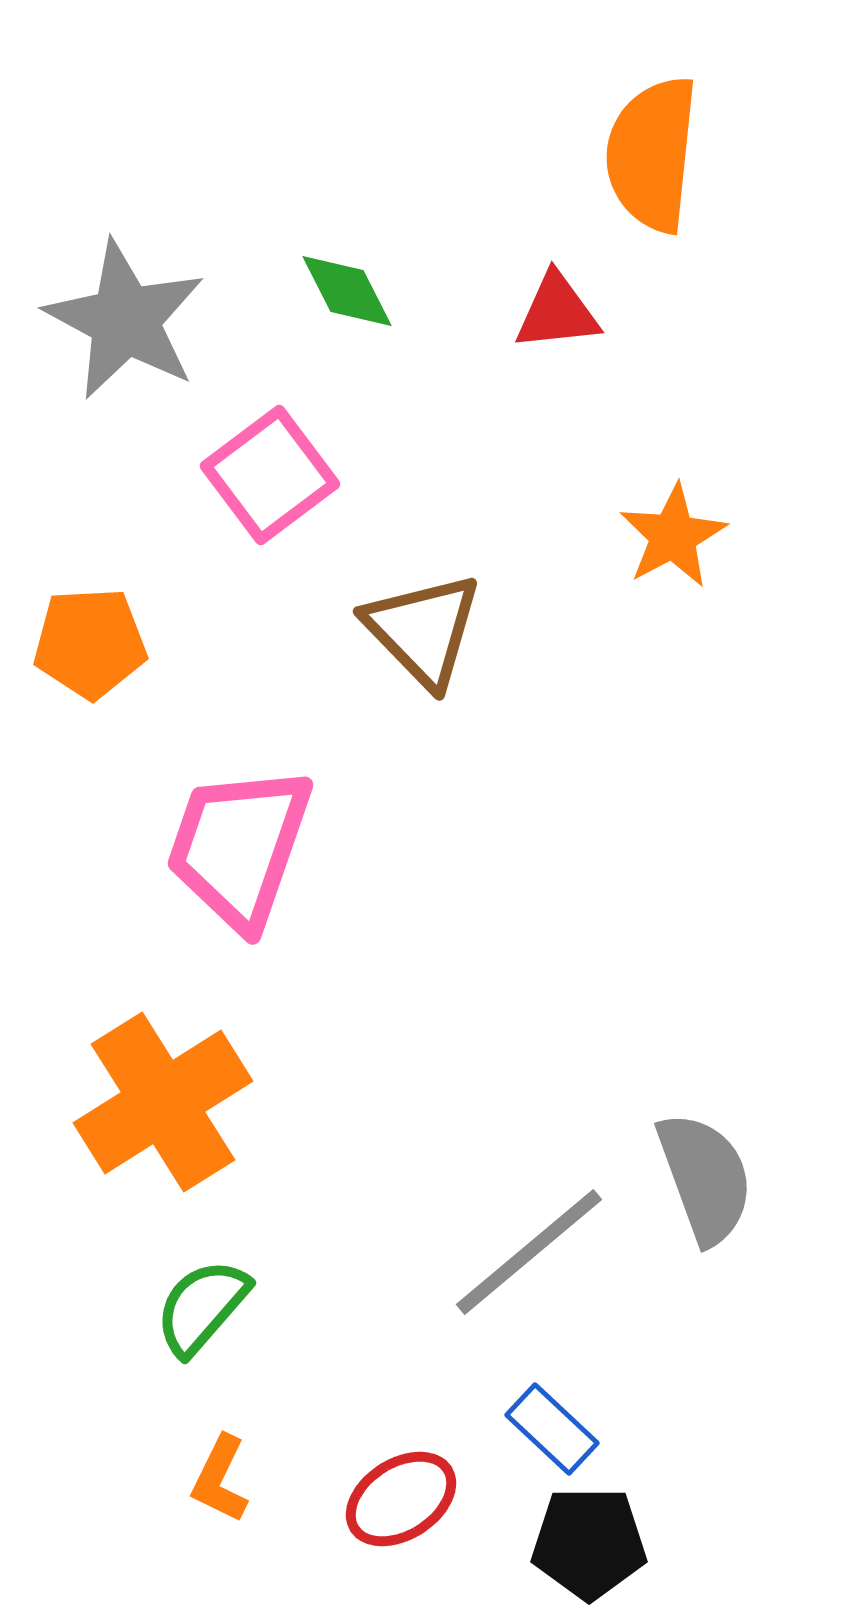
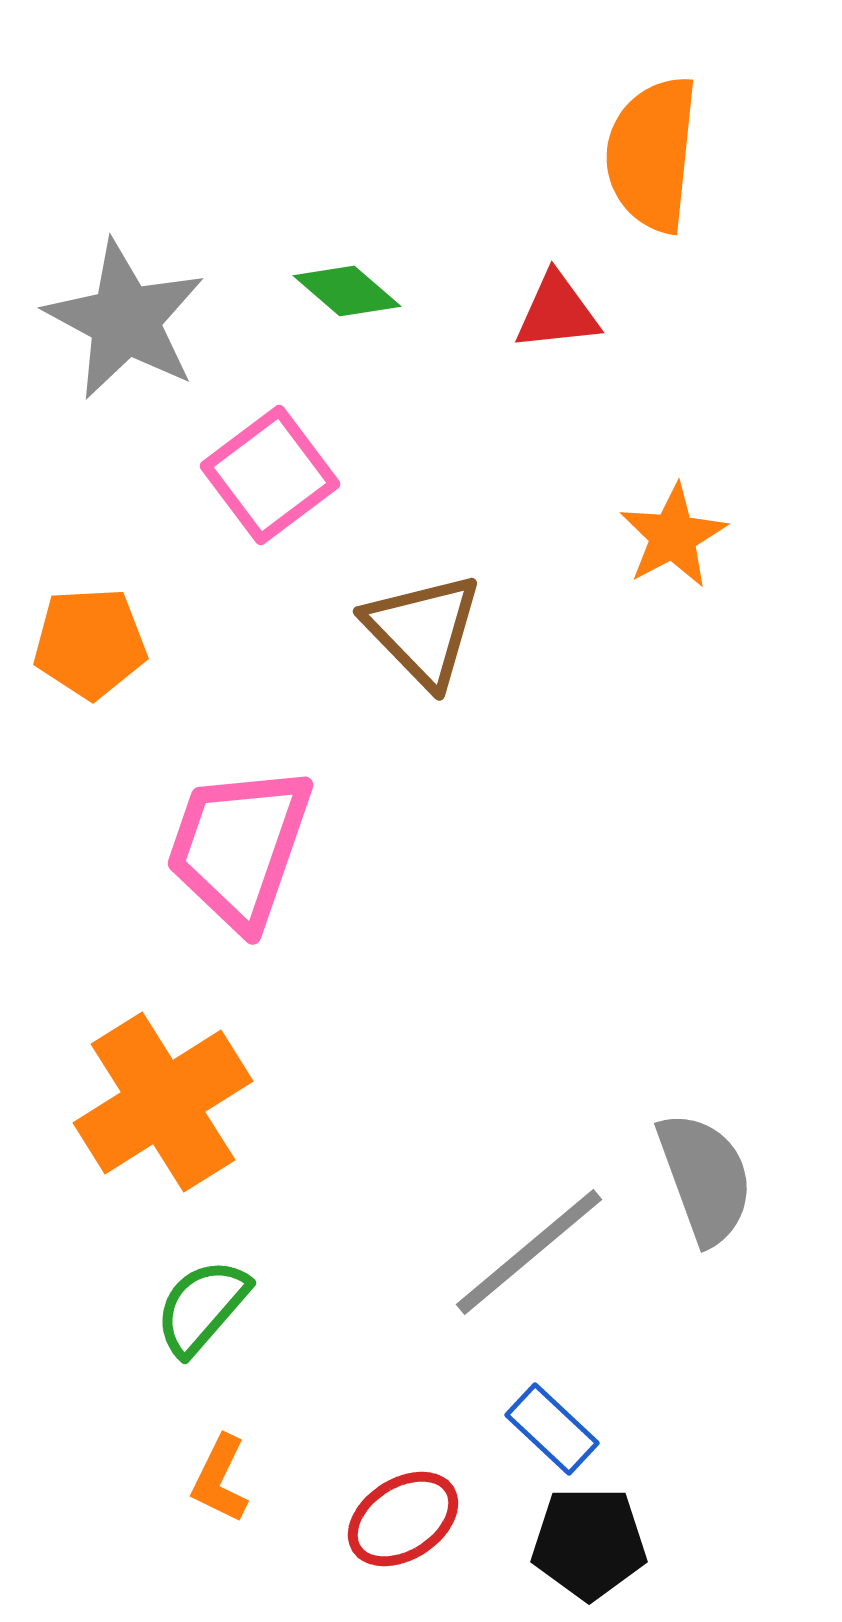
green diamond: rotated 22 degrees counterclockwise
red ellipse: moved 2 px right, 20 px down
